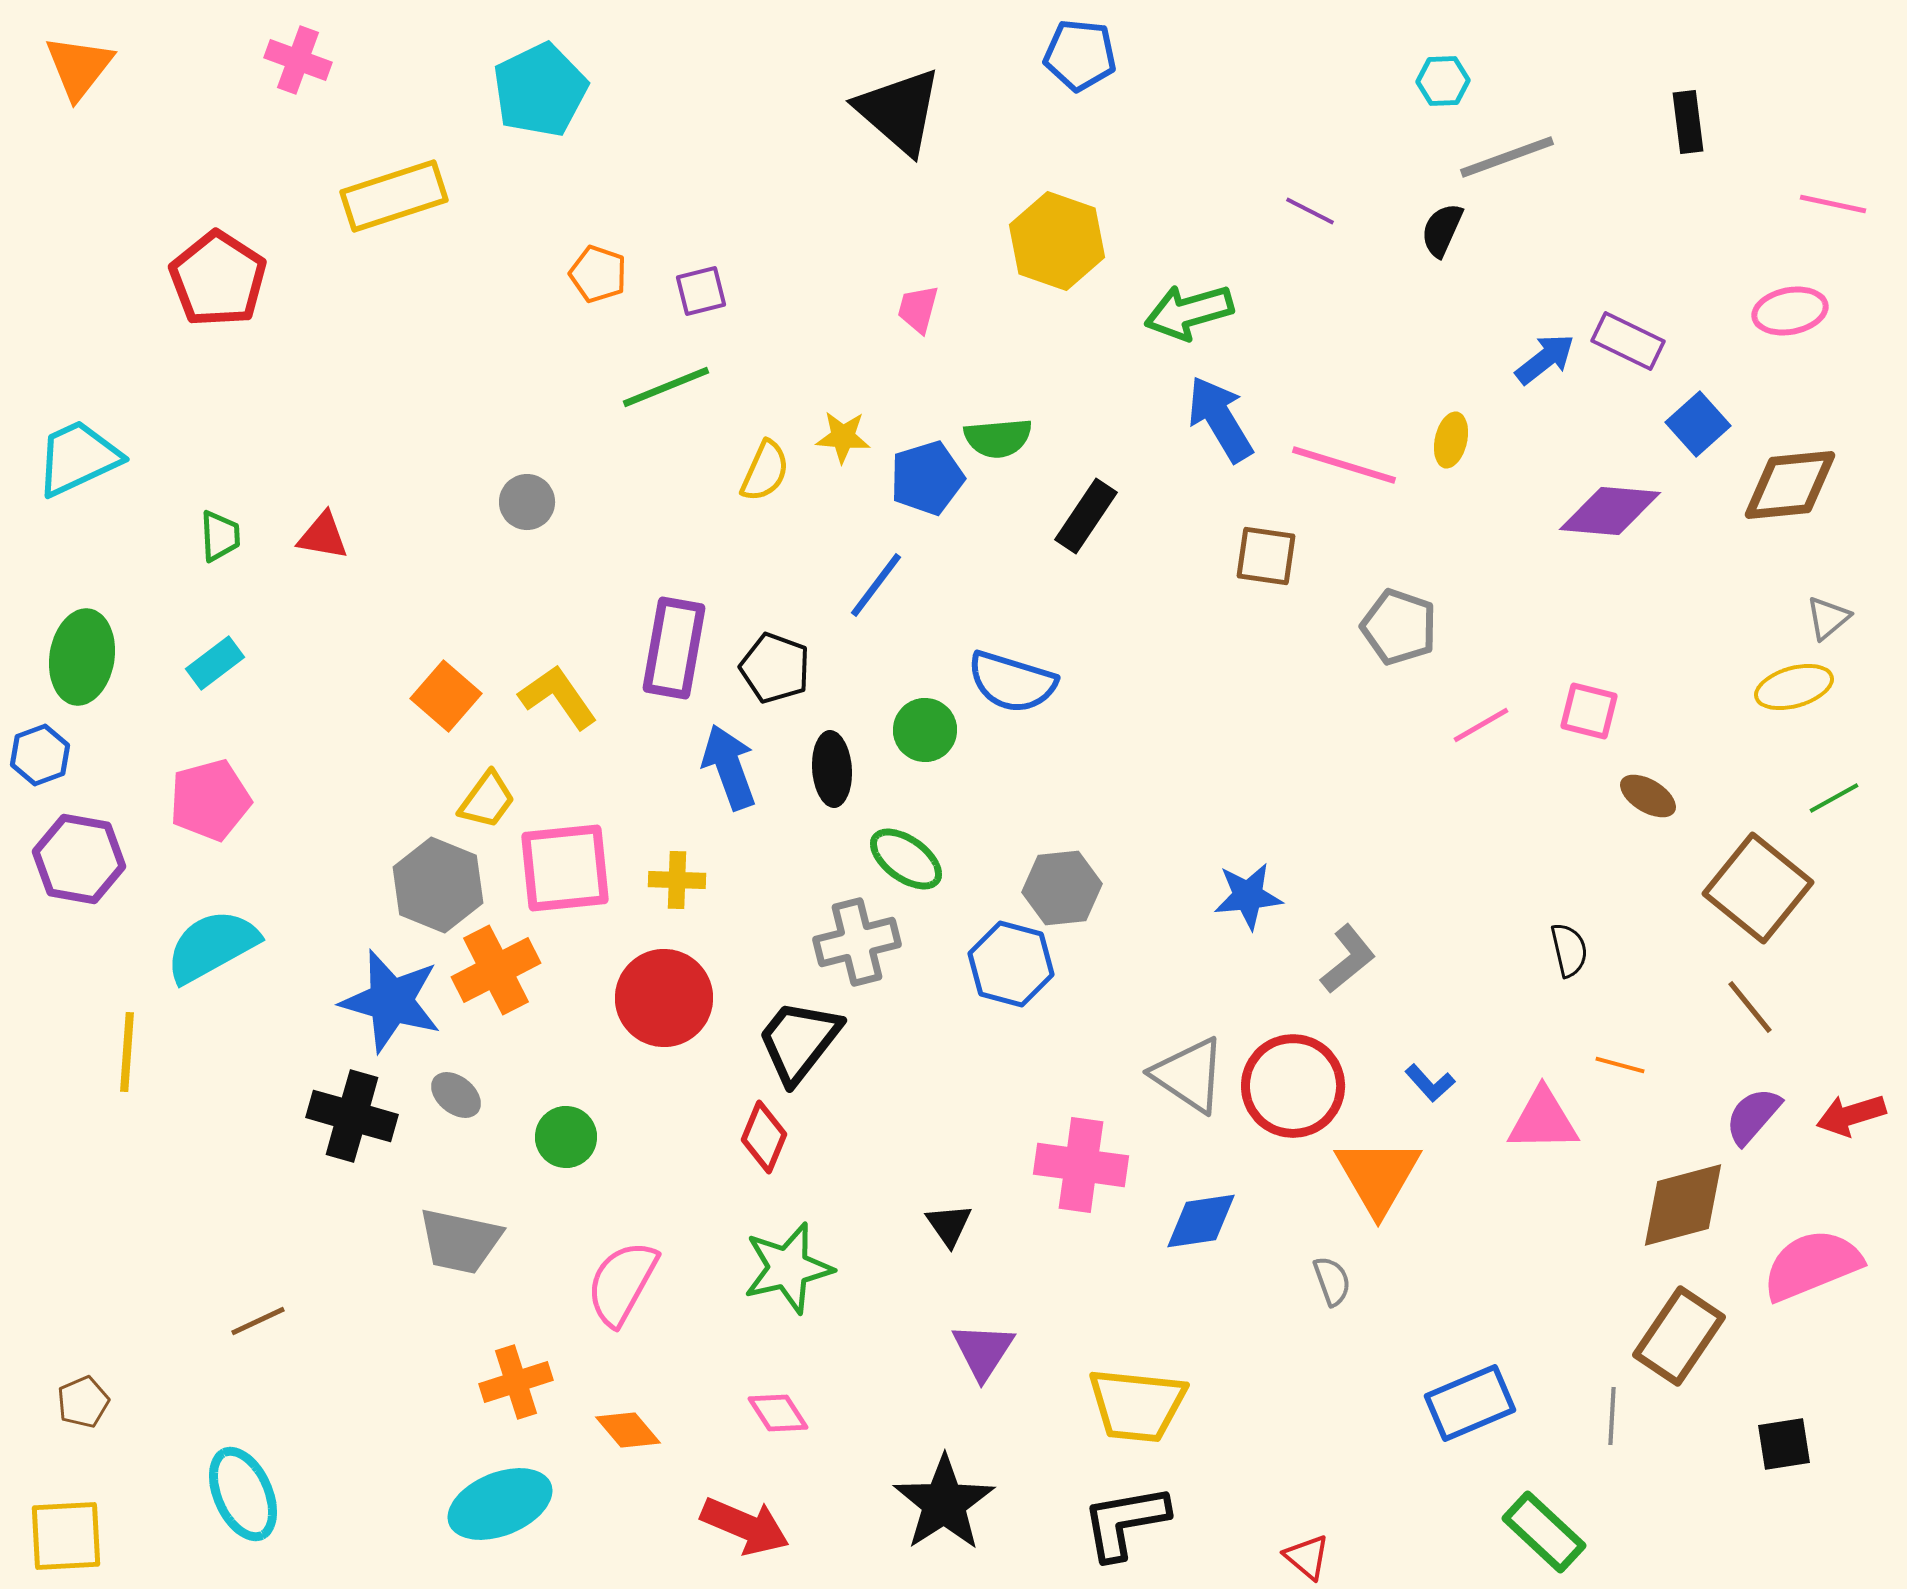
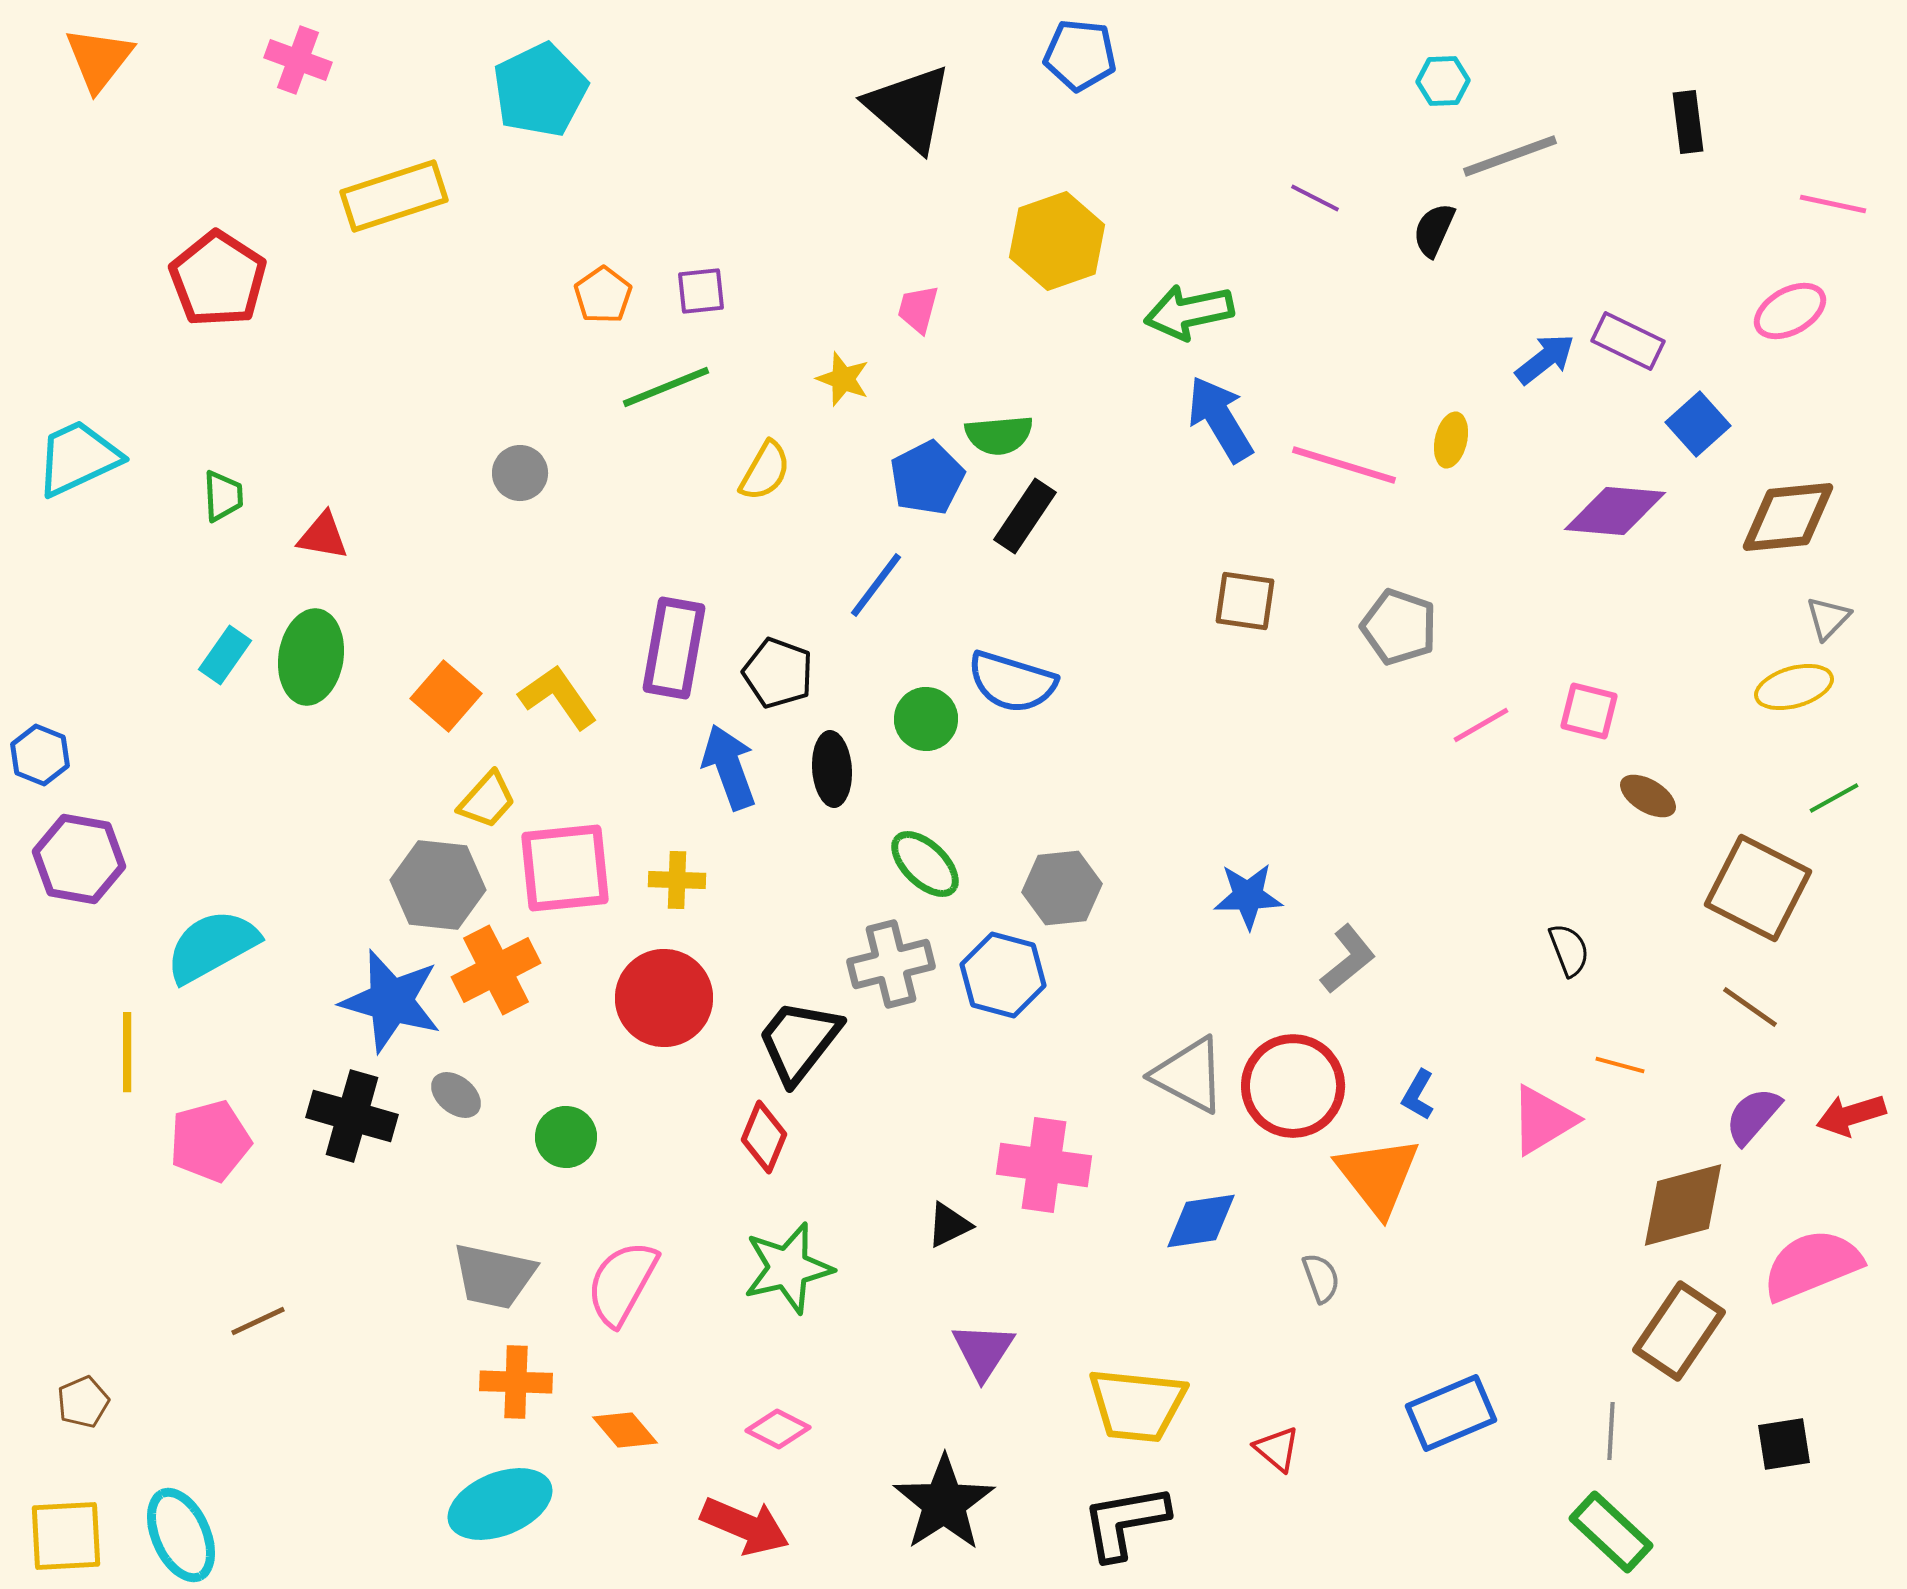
orange triangle at (79, 67): moved 20 px right, 8 px up
black triangle at (899, 111): moved 10 px right, 3 px up
gray line at (1507, 157): moved 3 px right, 1 px up
purple line at (1310, 211): moved 5 px right, 13 px up
black semicircle at (1442, 230): moved 8 px left
yellow hexagon at (1057, 241): rotated 22 degrees clockwise
orange pentagon at (598, 274): moved 5 px right, 21 px down; rotated 18 degrees clockwise
purple square at (701, 291): rotated 8 degrees clockwise
pink ellipse at (1790, 311): rotated 18 degrees counterclockwise
green arrow at (1189, 312): rotated 4 degrees clockwise
yellow star at (843, 437): moved 58 px up; rotated 16 degrees clockwise
green semicircle at (998, 438): moved 1 px right, 3 px up
yellow semicircle at (765, 471): rotated 6 degrees clockwise
blue pentagon at (927, 478): rotated 10 degrees counterclockwise
brown diamond at (1790, 485): moved 2 px left, 32 px down
gray circle at (527, 502): moved 7 px left, 29 px up
purple diamond at (1610, 511): moved 5 px right
black rectangle at (1086, 516): moved 61 px left
green trapezoid at (220, 536): moved 3 px right, 40 px up
brown square at (1266, 556): moved 21 px left, 45 px down
gray triangle at (1828, 618): rotated 6 degrees counterclockwise
green ellipse at (82, 657): moved 229 px right
cyan rectangle at (215, 663): moved 10 px right, 8 px up; rotated 18 degrees counterclockwise
black pentagon at (775, 668): moved 3 px right, 5 px down
green circle at (925, 730): moved 1 px right, 11 px up
blue hexagon at (40, 755): rotated 18 degrees counterclockwise
pink pentagon at (210, 800): moved 341 px down
yellow trapezoid at (487, 800): rotated 6 degrees clockwise
green ellipse at (906, 859): moved 19 px right, 5 px down; rotated 8 degrees clockwise
gray hexagon at (438, 885): rotated 16 degrees counterclockwise
brown square at (1758, 888): rotated 12 degrees counterclockwise
blue star at (1248, 896): rotated 4 degrees clockwise
gray cross at (857, 942): moved 34 px right, 22 px down
black semicircle at (1569, 950): rotated 8 degrees counterclockwise
blue hexagon at (1011, 964): moved 8 px left, 11 px down
brown line at (1750, 1007): rotated 16 degrees counterclockwise
yellow line at (127, 1052): rotated 4 degrees counterclockwise
gray triangle at (1189, 1075): rotated 6 degrees counterclockwise
blue L-shape at (1430, 1083): moved 12 px left, 12 px down; rotated 72 degrees clockwise
pink triangle at (1543, 1120): rotated 30 degrees counterclockwise
pink cross at (1081, 1165): moved 37 px left
orange triangle at (1378, 1176): rotated 8 degrees counterclockwise
black triangle at (949, 1225): rotated 39 degrees clockwise
gray trapezoid at (460, 1241): moved 34 px right, 35 px down
gray semicircle at (1332, 1281): moved 11 px left, 3 px up
brown rectangle at (1679, 1336): moved 5 px up
orange cross at (516, 1382): rotated 20 degrees clockwise
blue rectangle at (1470, 1403): moved 19 px left, 10 px down
pink diamond at (778, 1413): moved 16 px down; rotated 30 degrees counterclockwise
gray line at (1612, 1416): moved 1 px left, 15 px down
orange diamond at (628, 1430): moved 3 px left
cyan ellipse at (243, 1494): moved 62 px left, 41 px down
green rectangle at (1544, 1532): moved 67 px right
red triangle at (1307, 1557): moved 30 px left, 108 px up
